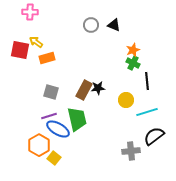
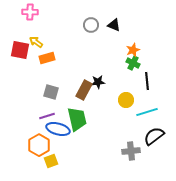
black star: moved 6 px up
purple line: moved 2 px left
blue ellipse: rotated 15 degrees counterclockwise
yellow square: moved 3 px left, 3 px down; rotated 32 degrees clockwise
